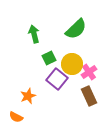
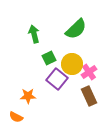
orange star: rotated 21 degrees clockwise
